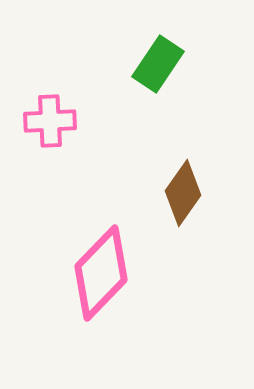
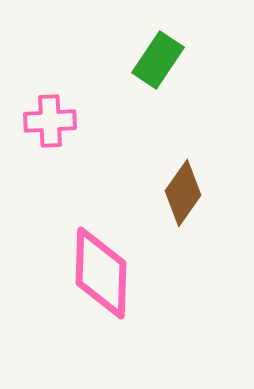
green rectangle: moved 4 px up
pink diamond: rotated 42 degrees counterclockwise
